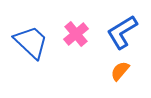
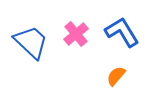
blue L-shape: rotated 90 degrees clockwise
orange semicircle: moved 4 px left, 5 px down
